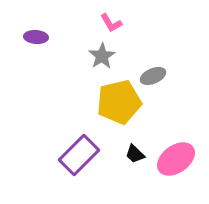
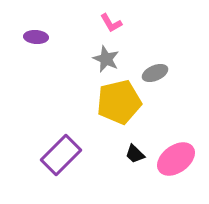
gray star: moved 4 px right, 3 px down; rotated 16 degrees counterclockwise
gray ellipse: moved 2 px right, 3 px up
purple rectangle: moved 18 px left
